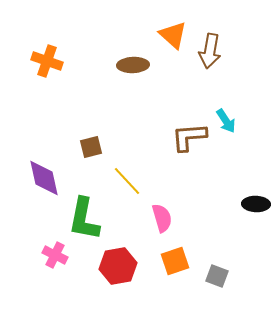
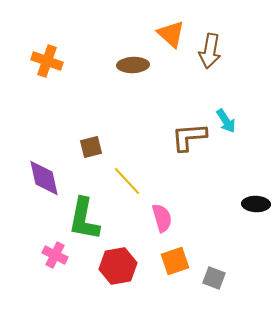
orange triangle: moved 2 px left, 1 px up
gray square: moved 3 px left, 2 px down
